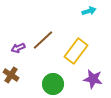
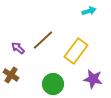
purple arrow: rotated 64 degrees clockwise
